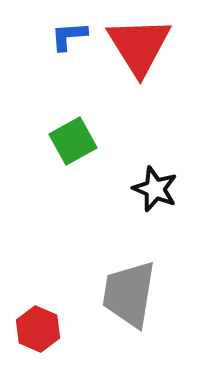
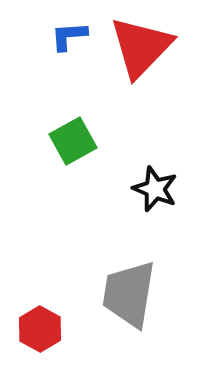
red triangle: moved 2 px right, 1 px down; rotated 16 degrees clockwise
red hexagon: moved 2 px right; rotated 6 degrees clockwise
